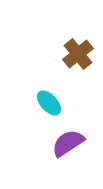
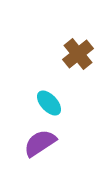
purple semicircle: moved 28 px left
